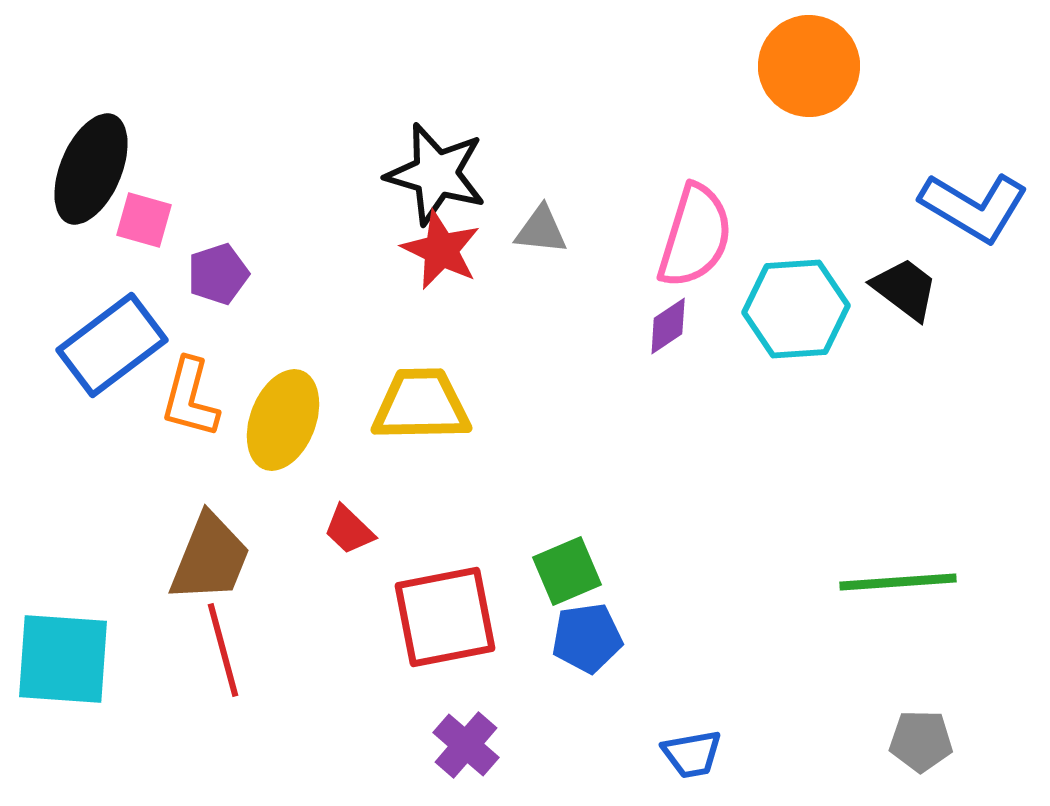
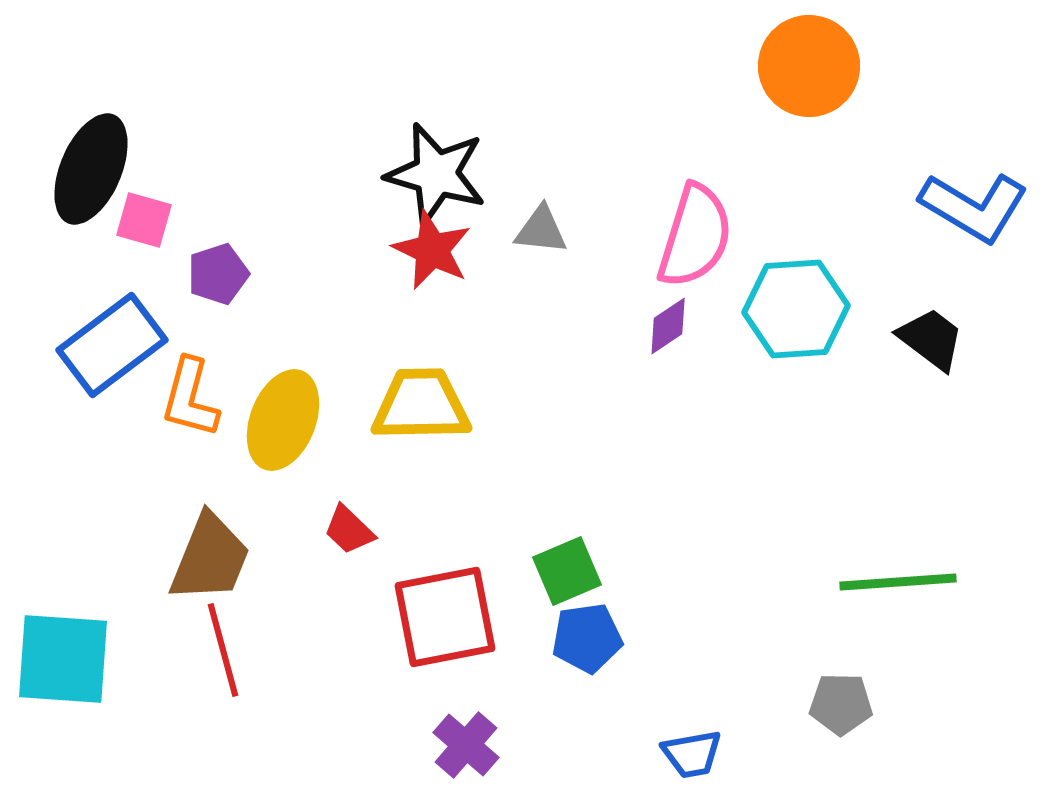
red star: moved 9 px left
black trapezoid: moved 26 px right, 50 px down
gray pentagon: moved 80 px left, 37 px up
